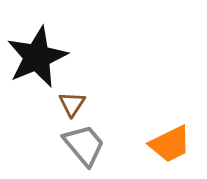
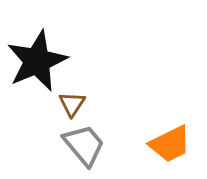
black star: moved 4 px down
